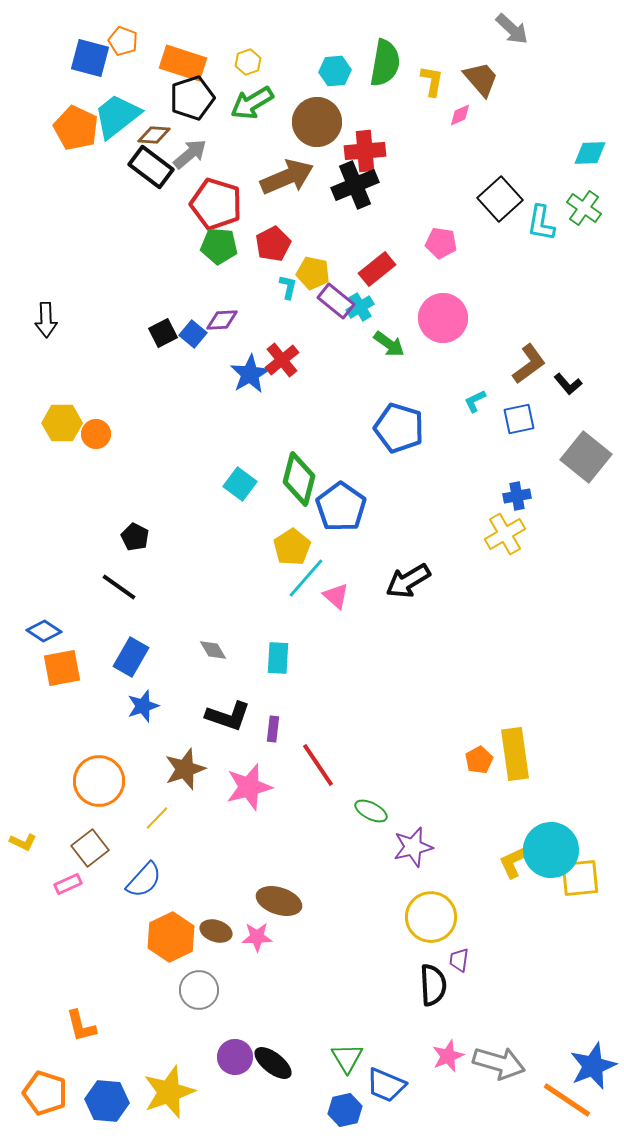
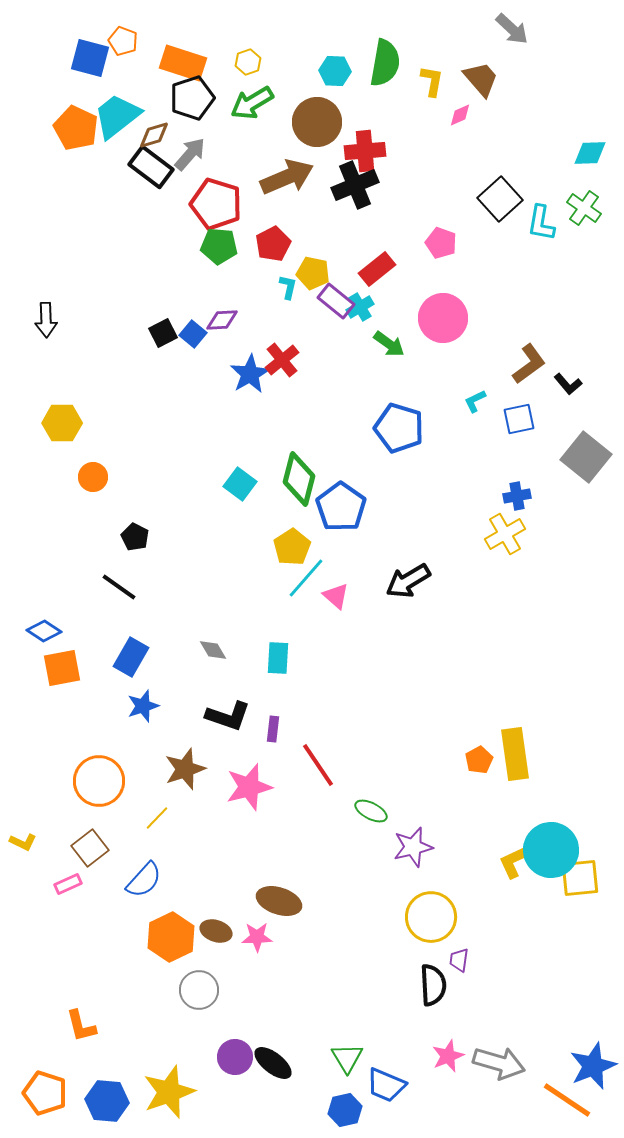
cyan hexagon at (335, 71): rotated 8 degrees clockwise
brown diamond at (154, 135): rotated 20 degrees counterclockwise
gray arrow at (190, 154): rotated 9 degrees counterclockwise
pink pentagon at (441, 243): rotated 12 degrees clockwise
orange circle at (96, 434): moved 3 px left, 43 px down
